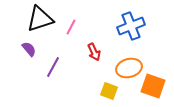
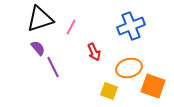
purple semicircle: moved 9 px right, 1 px up
purple line: rotated 55 degrees counterclockwise
